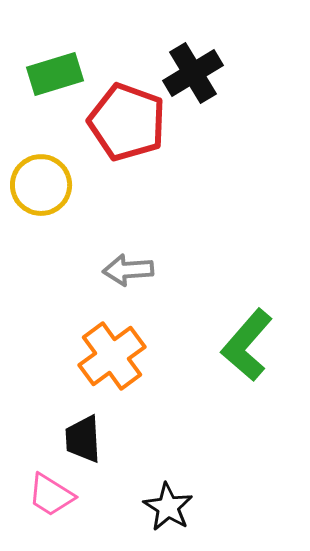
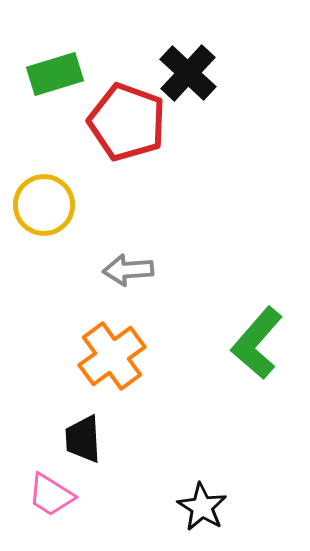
black cross: moved 5 px left; rotated 16 degrees counterclockwise
yellow circle: moved 3 px right, 20 px down
green L-shape: moved 10 px right, 2 px up
black star: moved 34 px right
